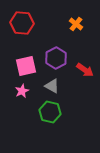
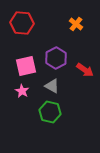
pink star: rotated 16 degrees counterclockwise
